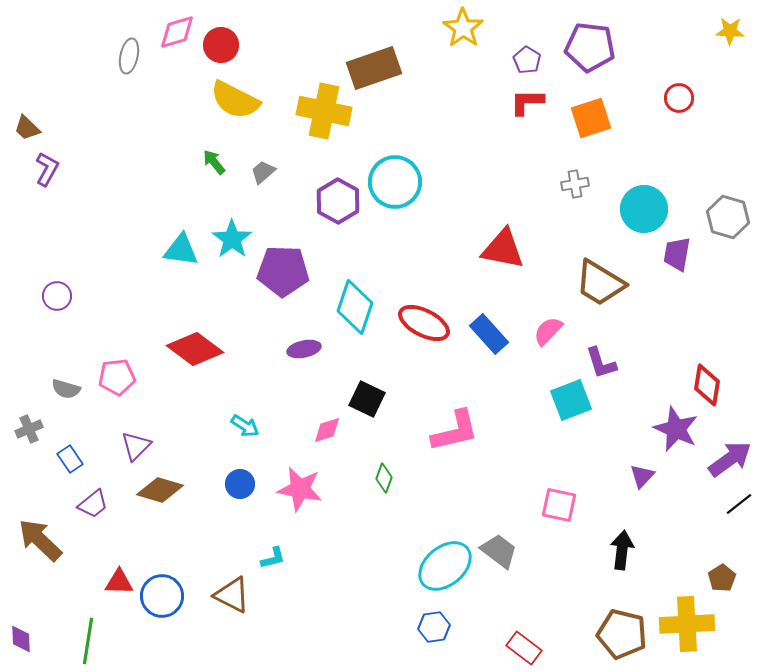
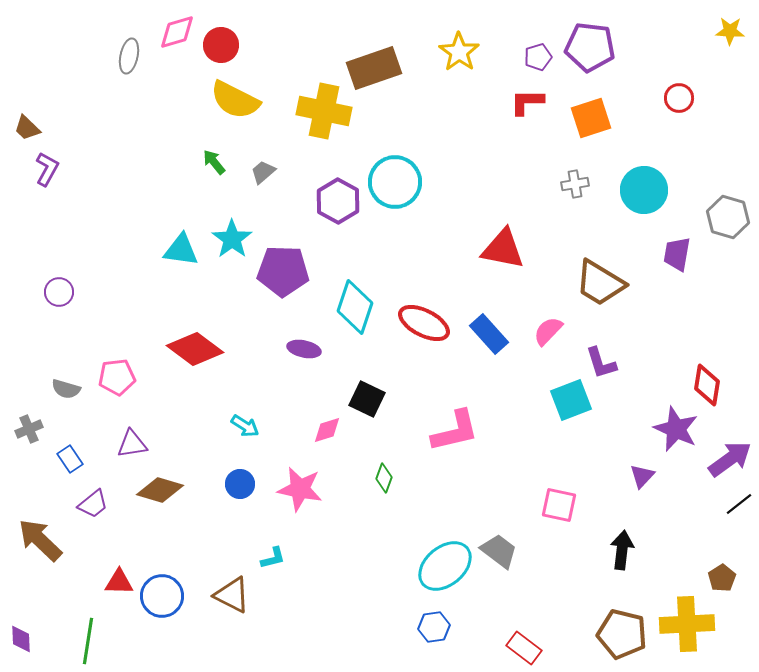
yellow star at (463, 28): moved 4 px left, 24 px down
purple pentagon at (527, 60): moved 11 px right, 3 px up; rotated 24 degrees clockwise
cyan circle at (644, 209): moved 19 px up
purple circle at (57, 296): moved 2 px right, 4 px up
purple ellipse at (304, 349): rotated 24 degrees clockwise
purple triangle at (136, 446): moved 4 px left, 2 px up; rotated 36 degrees clockwise
